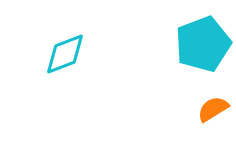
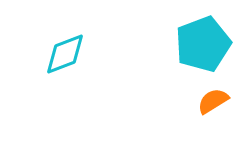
orange semicircle: moved 8 px up
